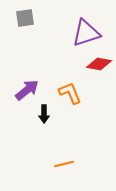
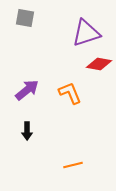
gray square: rotated 18 degrees clockwise
black arrow: moved 17 px left, 17 px down
orange line: moved 9 px right, 1 px down
